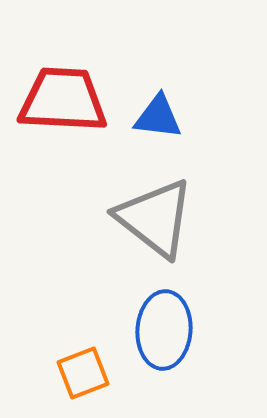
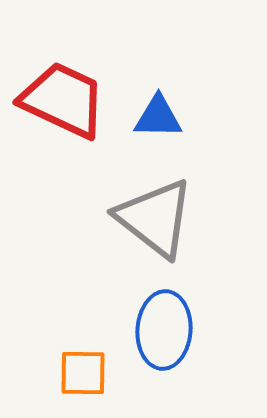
red trapezoid: rotated 22 degrees clockwise
blue triangle: rotated 6 degrees counterclockwise
orange square: rotated 22 degrees clockwise
